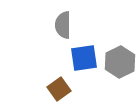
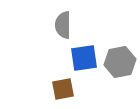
gray hexagon: rotated 16 degrees clockwise
brown square: moved 4 px right; rotated 25 degrees clockwise
